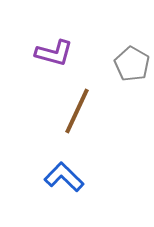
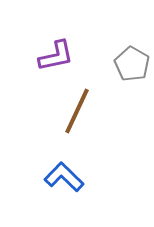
purple L-shape: moved 2 px right, 3 px down; rotated 27 degrees counterclockwise
